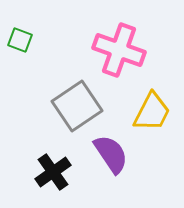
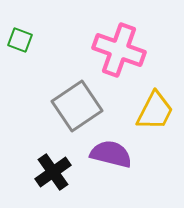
yellow trapezoid: moved 3 px right, 1 px up
purple semicircle: rotated 42 degrees counterclockwise
